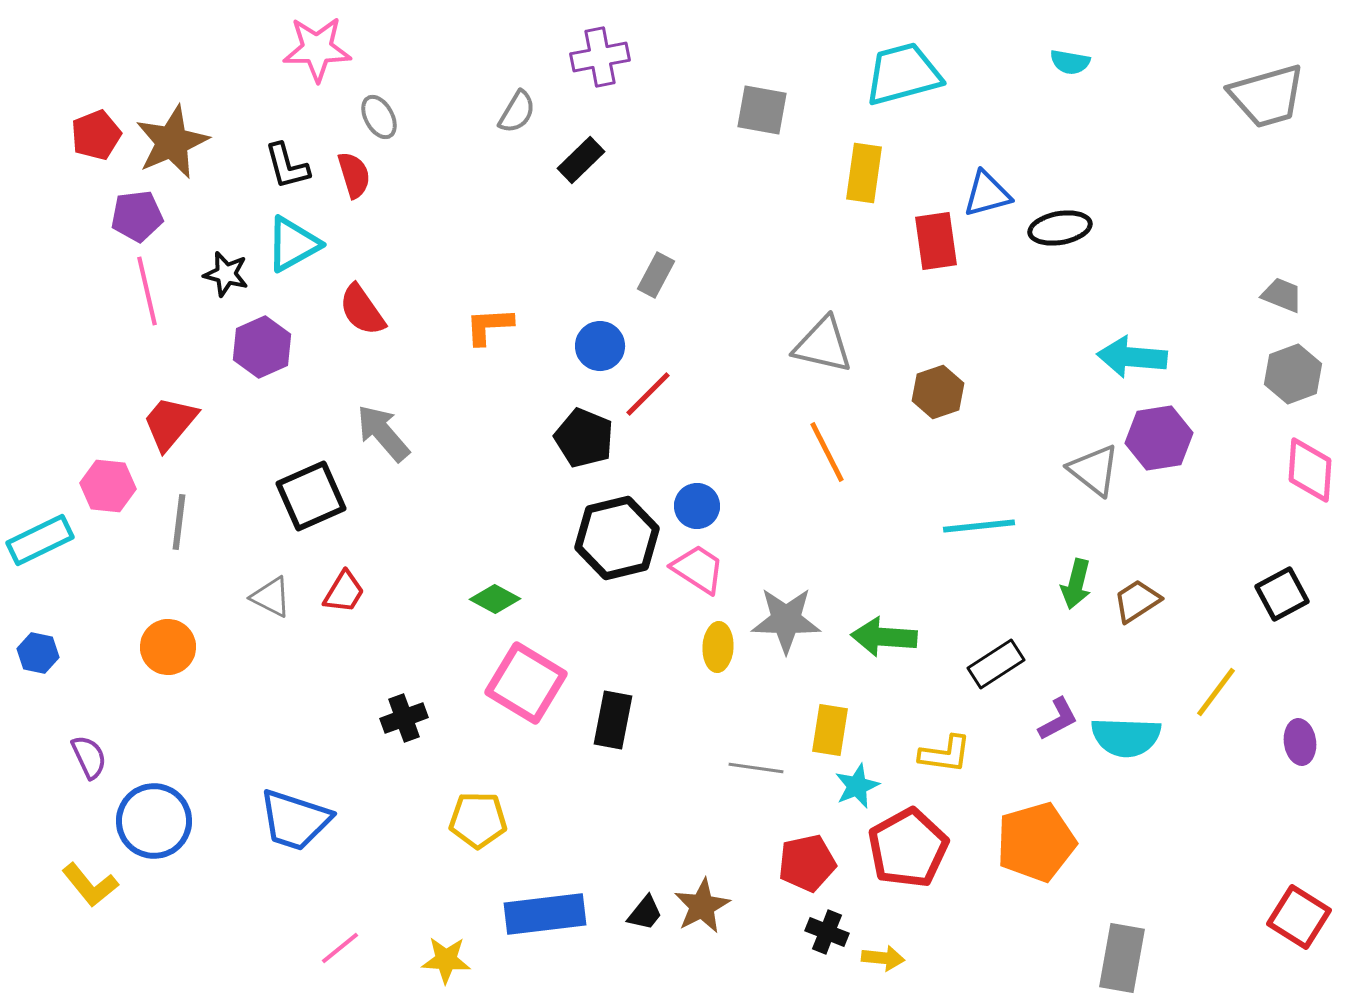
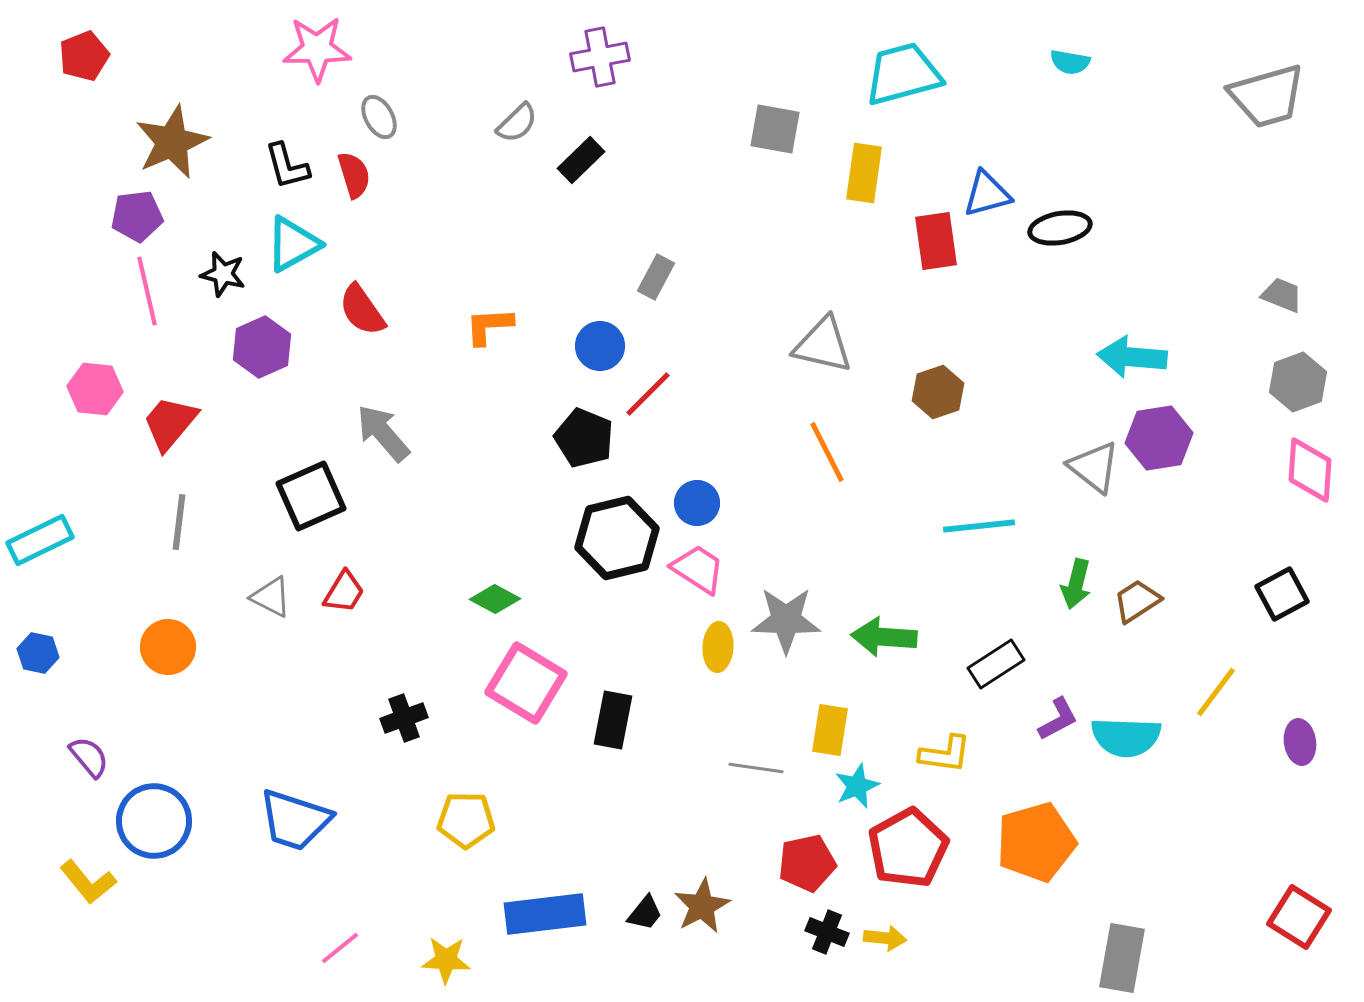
gray square at (762, 110): moved 13 px right, 19 px down
gray semicircle at (517, 112): moved 11 px down; rotated 15 degrees clockwise
red pentagon at (96, 135): moved 12 px left, 79 px up
black star at (226, 274): moved 3 px left
gray rectangle at (656, 275): moved 2 px down
gray hexagon at (1293, 374): moved 5 px right, 8 px down
gray triangle at (1094, 470): moved 3 px up
pink hexagon at (108, 486): moved 13 px left, 97 px up
blue circle at (697, 506): moved 3 px up
purple semicircle at (89, 757): rotated 15 degrees counterclockwise
yellow pentagon at (478, 820): moved 12 px left
yellow L-shape at (90, 885): moved 2 px left, 3 px up
yellow arrow at (883, 958): moved 2 px right, 20 px up
